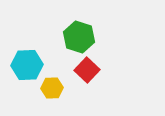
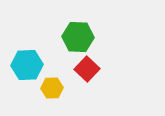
green hexagon: moved 1 px left; rotated 16 degrees counterclockwise
red square: moved 1 px up
